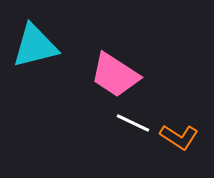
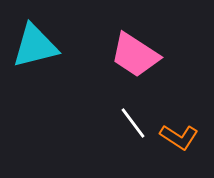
pink trapezoid: moved 20 px right, 20 px up
white line: rotated 28 degrees clockwise
